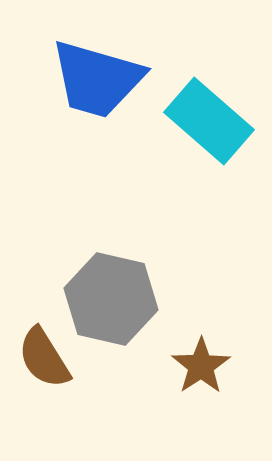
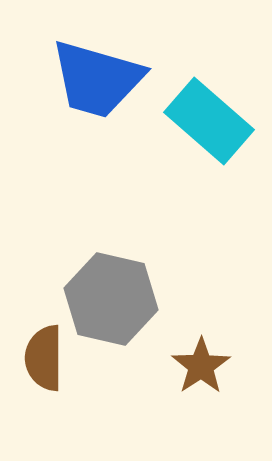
brown semicircle: rotated 32 degrees clockwise
